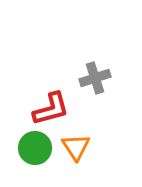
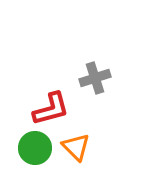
orange triangle: rotated 12 degrees counterclockwise
